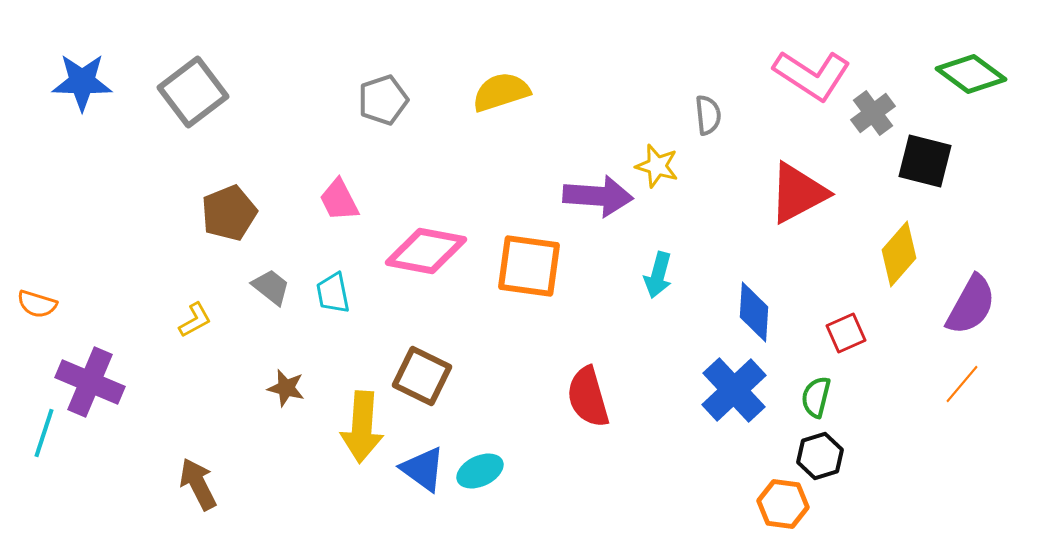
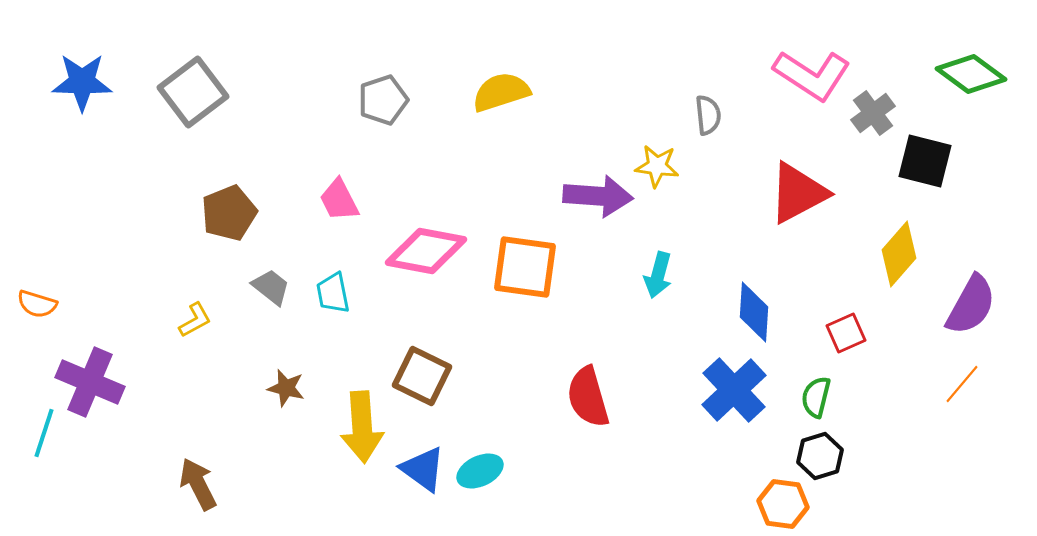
yellow star: rotated 9 degrees counterclockwise
orange square: moved 4 px left, 1 px down
yellow arrow: rotated 8 degrees counterclockwise
